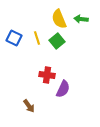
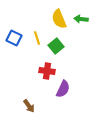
green square: moved 1 px left, 5 px down
red cross: moved 4 px up
